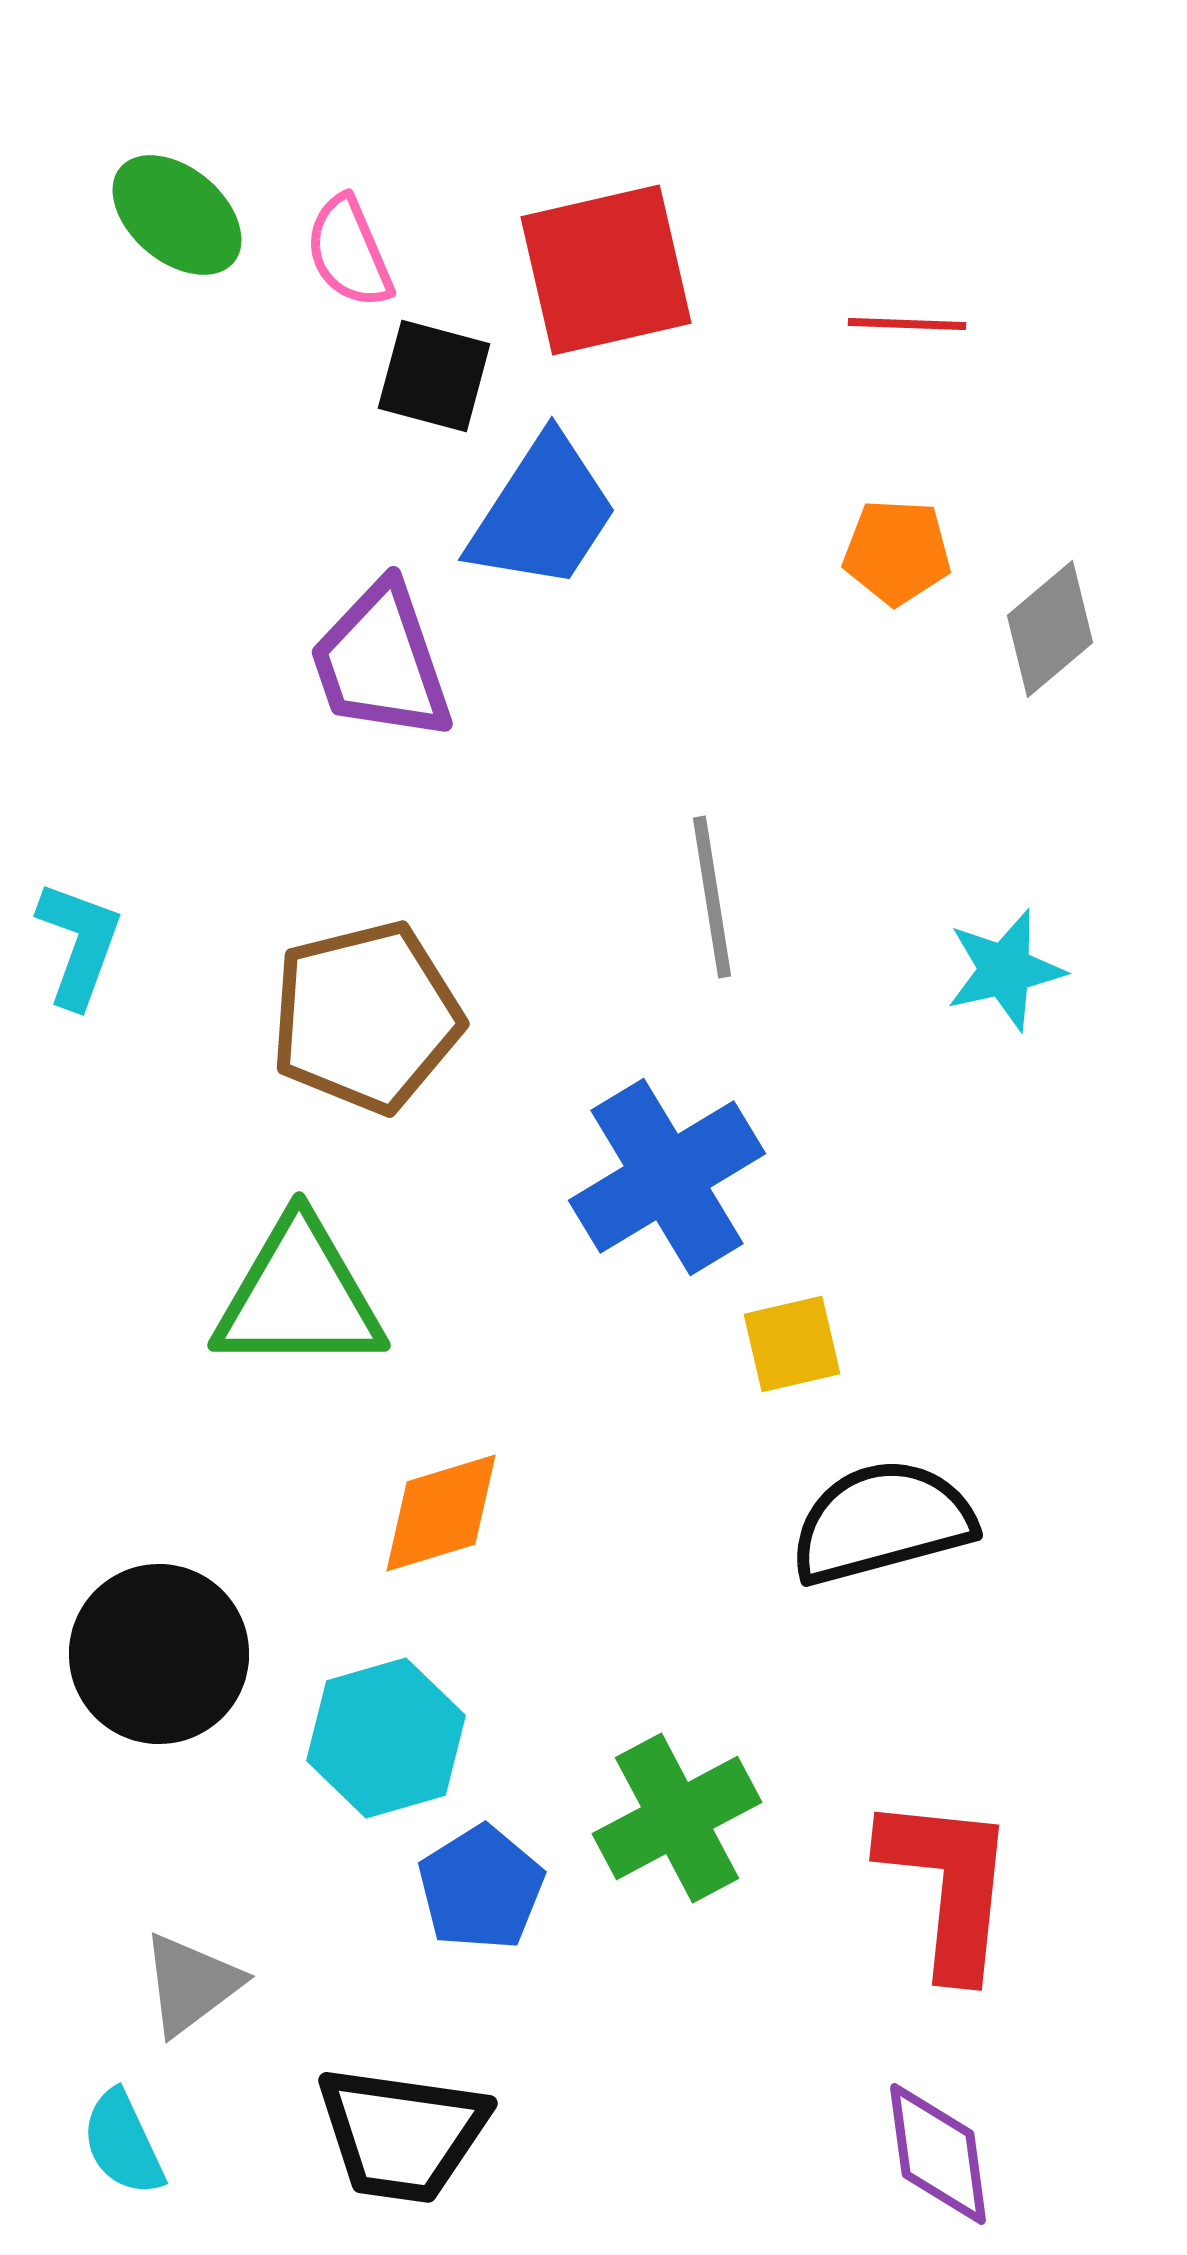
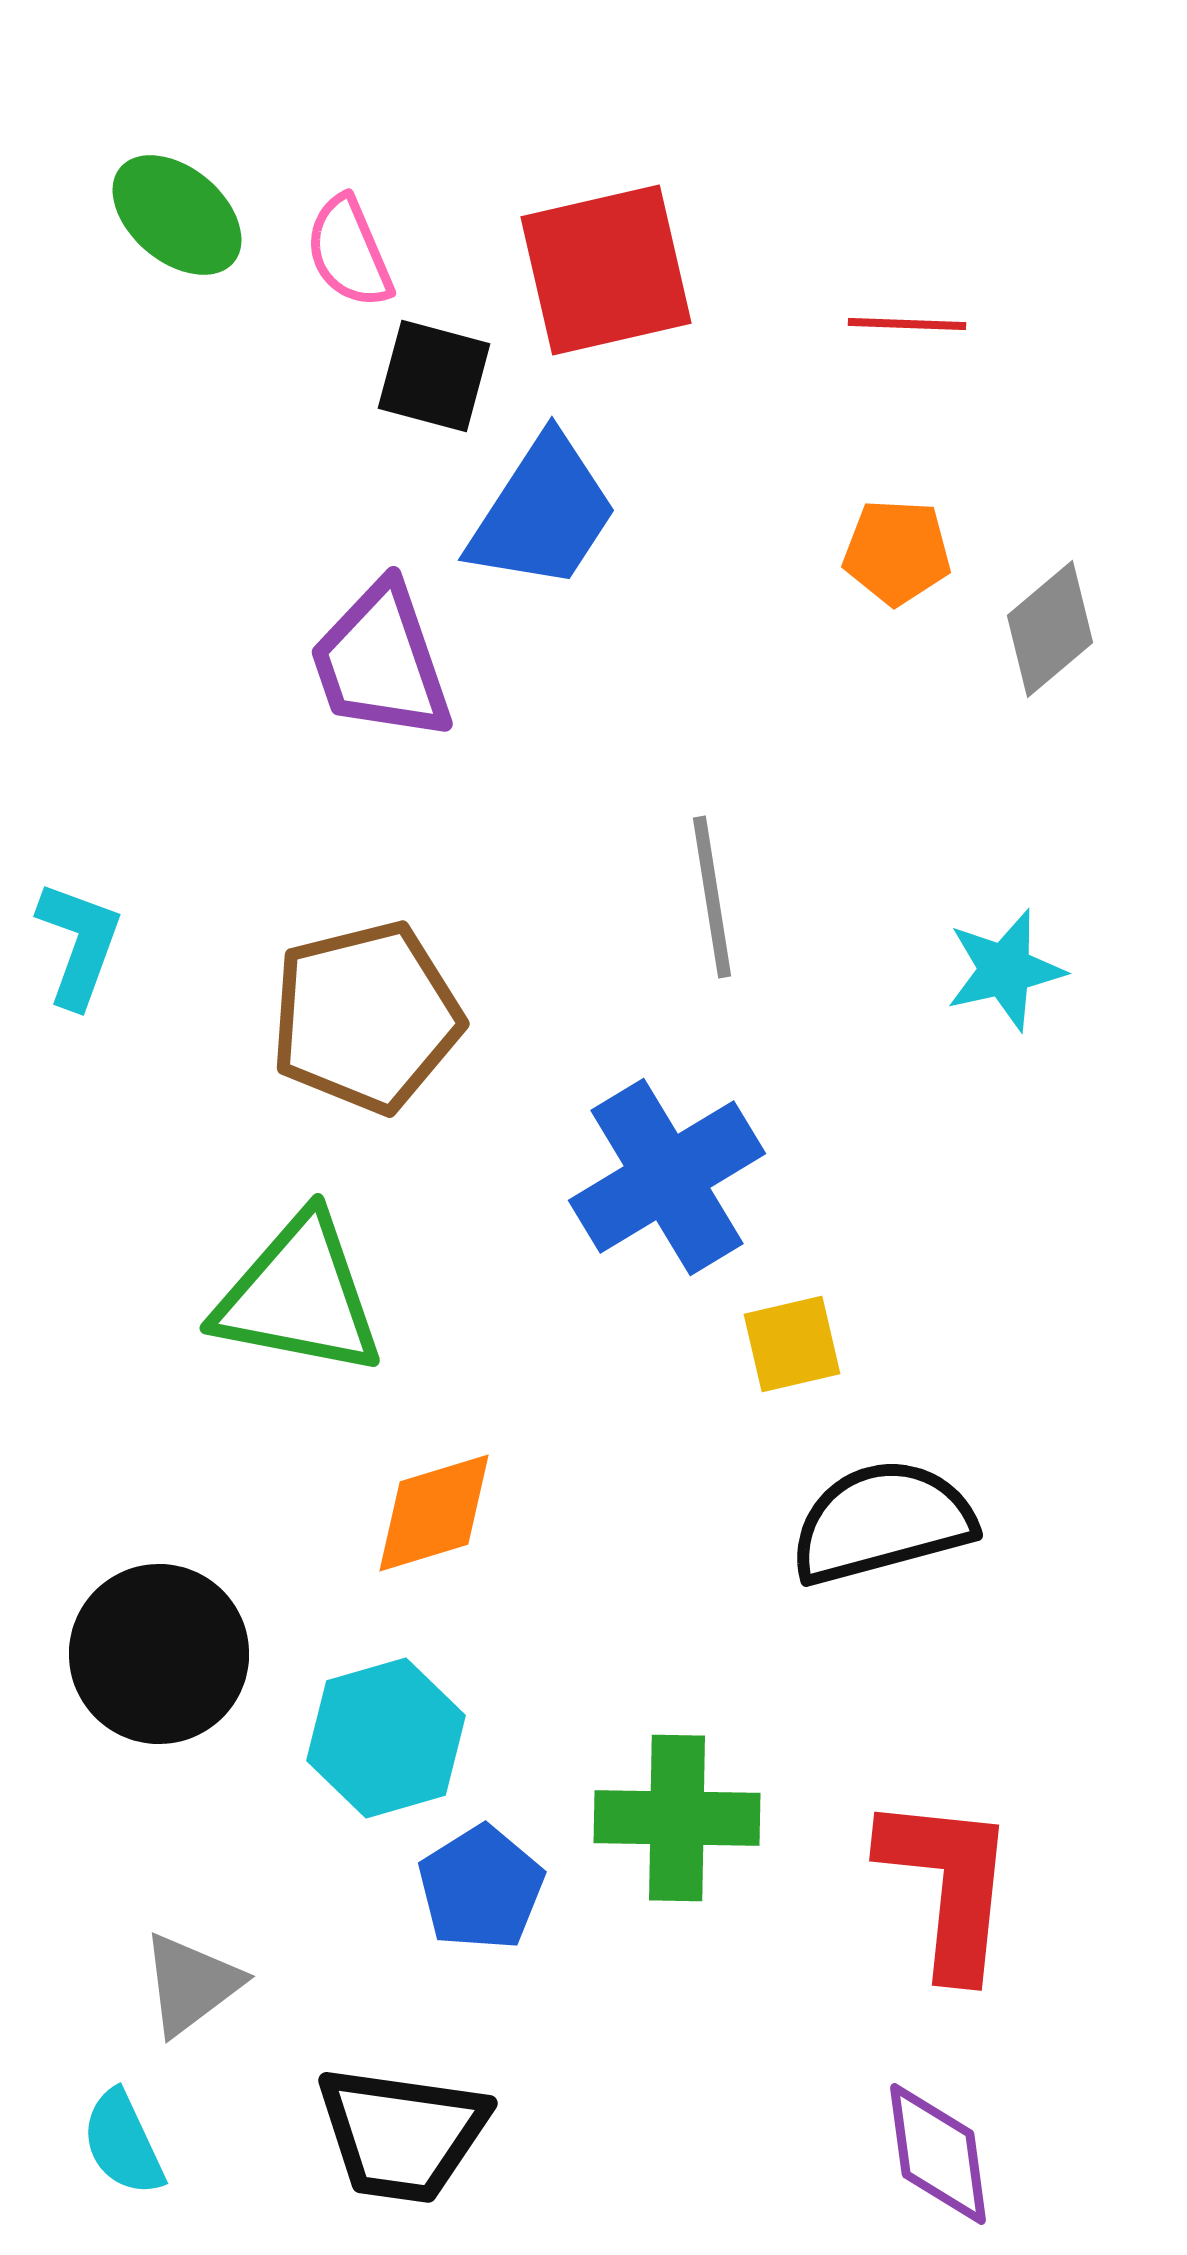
green triangle: rotated 11 degrees clockwise
orange diamond: moved 7 px left
green cross: rotated 29 degrees clockwise
